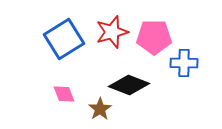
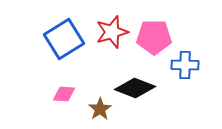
blue cross: moved 1 px right, 2 px down
black diamond: moved 6 px right, 3 px down
pink diamond: rotated 65 degrees counterclockwise
